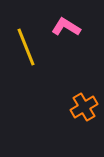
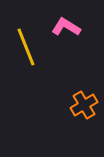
orange cross: moved 2 px up
